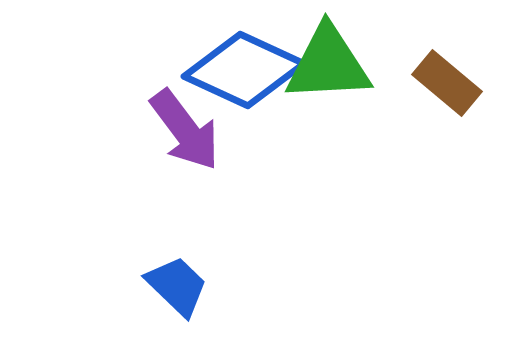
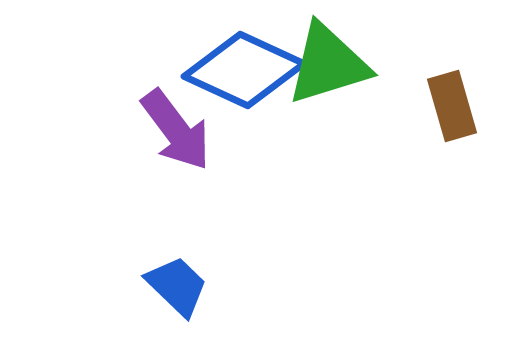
green triangle: rotated 14 degrees counterclockwise
brown rectangle: moved 5 px right, 23 px down; rotated 34 degrees clockwise
purple arrow: moved 9 px left
